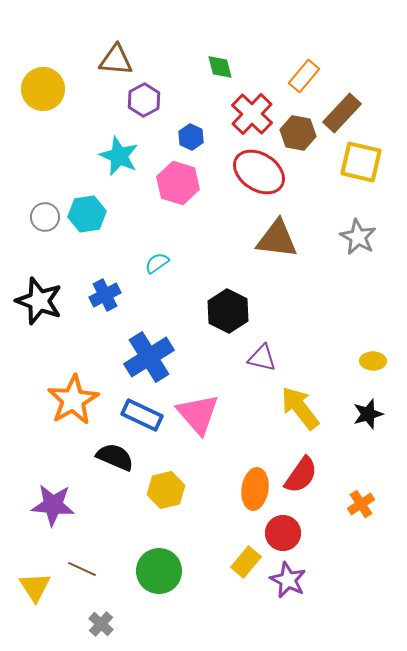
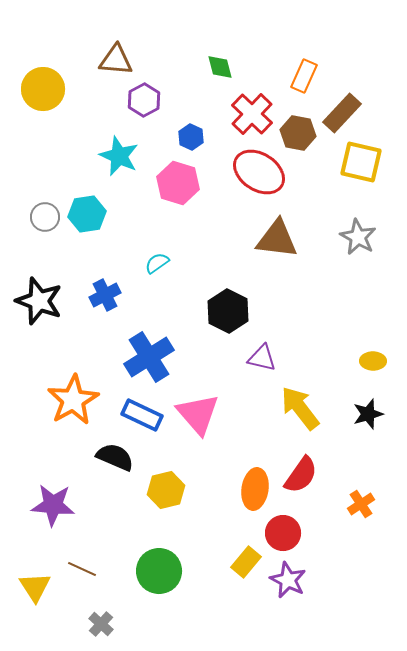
orange rectangle at (304, 76): rotated 16 degrees counterclockwise
